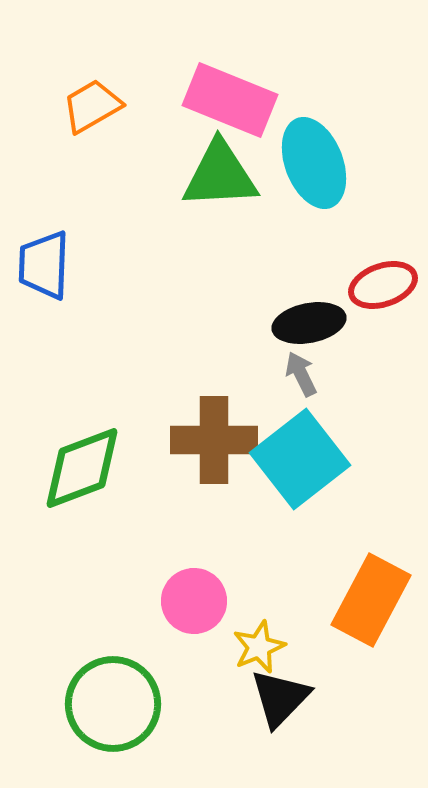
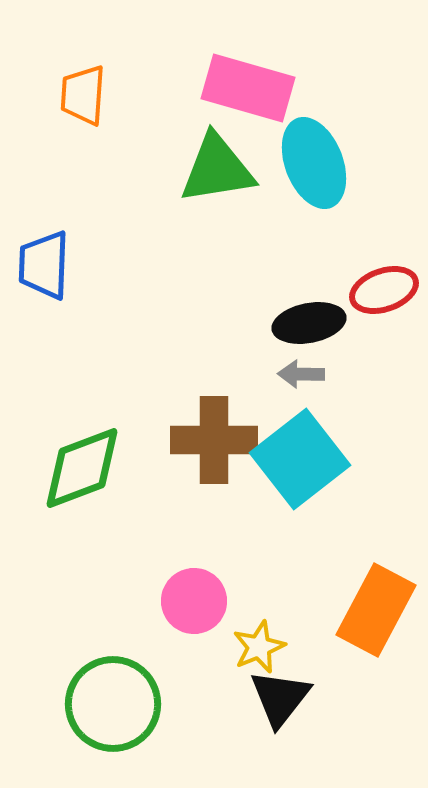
pink rectangle: moved 18 px right, 12 px up; rotated 6 degrees counterclockwise
orange trapezoid: moved 9 px left, 11 px up; rotated 56 degrees counterclockwise
green triangle: moved 3 px left, 6 px up; rotated 6 degrees counterclockwise
red ellipse: moved 1 px right, 5 px down
gray arrow: rotated 63 degrees counterclockwise
orange rectangle: moved 5 px right, 10 px down
black triangle: rotated 6 degrees counterclockwise
